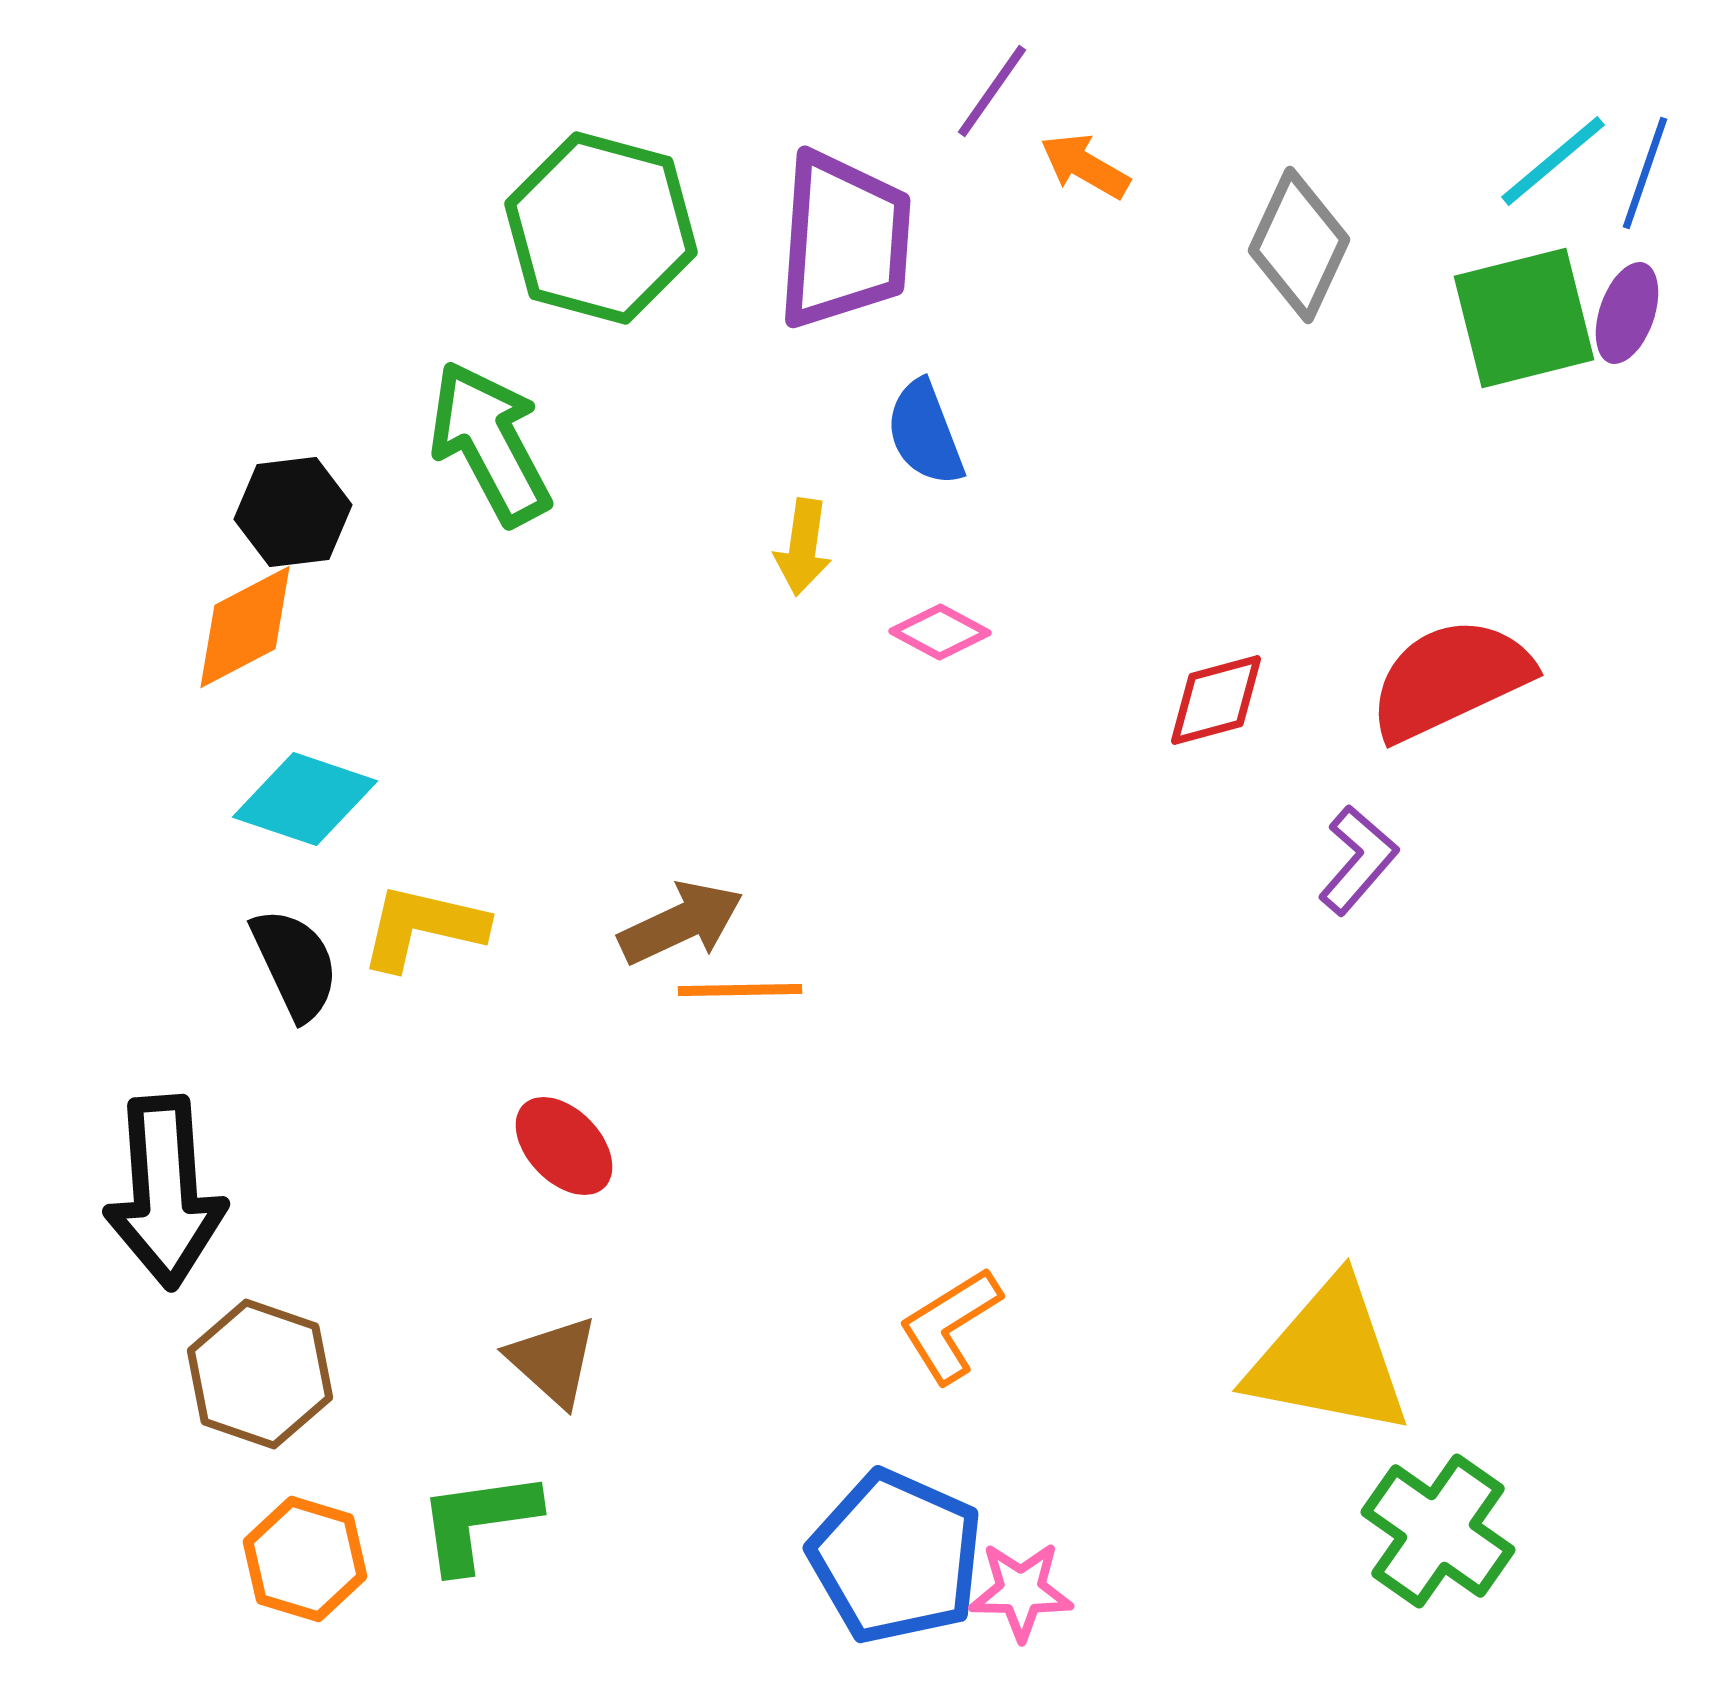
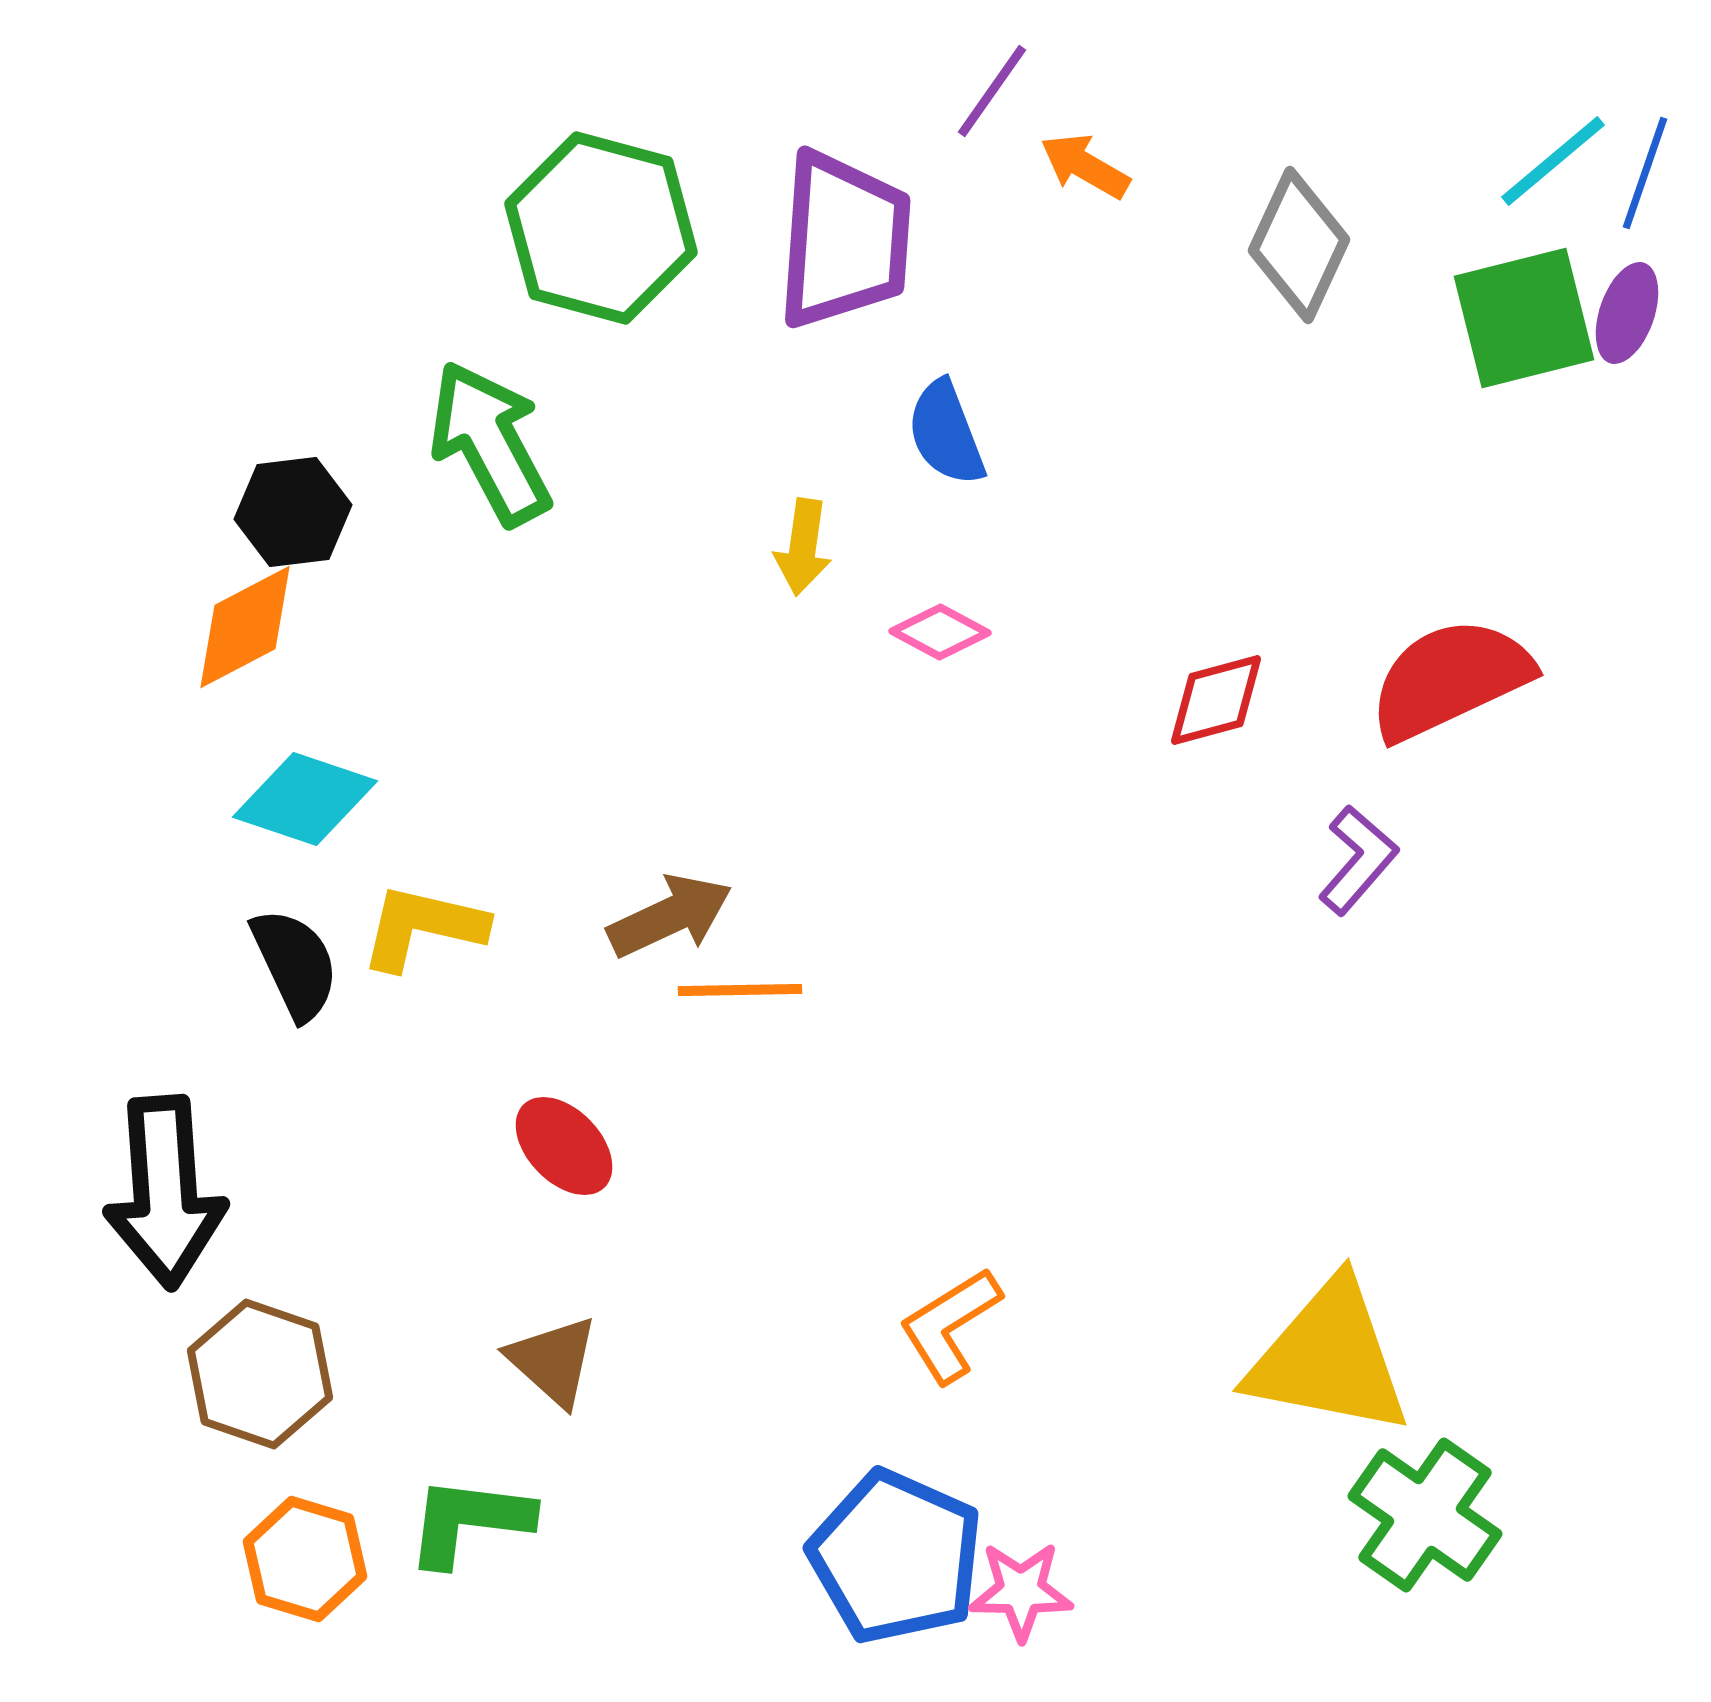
blue semicircle: moved 21 px right
brown arrow: moved 11 px left, 7 px up
green L-shape: moved 9 px left; rotated 15 degrees clockwise
green cross: moved 13 px left, 16 px up
